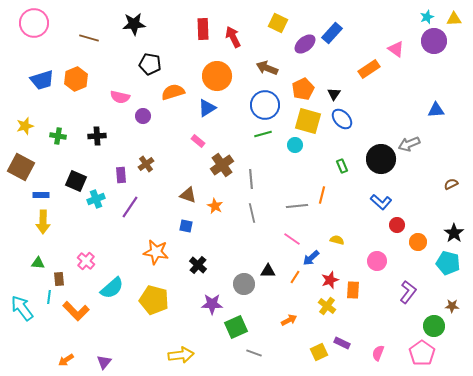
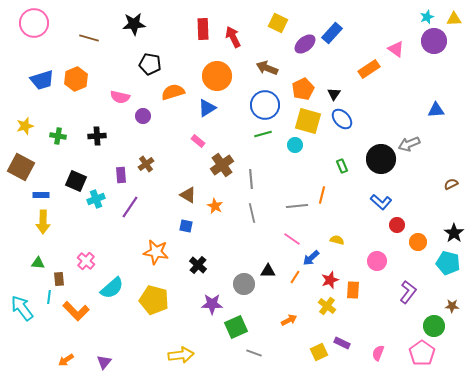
brown triangle at (188, 195): rotated 12 degrees clockwise
